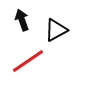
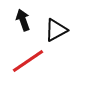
black arrow: moved 1 px right
